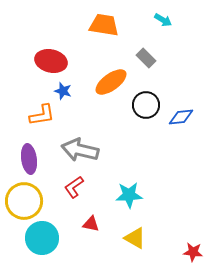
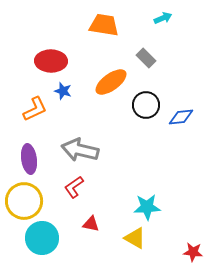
cyan arrow: moved 2 px up; rotated 54 degrees counterclockwise
red ellipse: rotated 12 degrees counterclockwise
orange L-shape: moved 7 px left, 6 px up; rotated 16 degrees counterclockwise
cyan star: moved 18 px right, 12 px down
